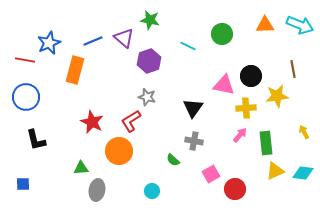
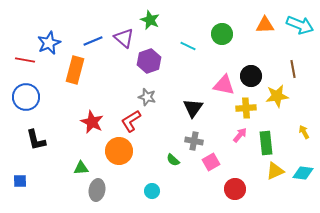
green star: rotated 12 degrees clockwise
pink square: moved 12 px up
blue square: moved 3 px left, 3 px up
